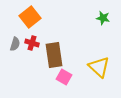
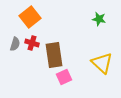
green star: moved 4 px left, 1 px down
yellow triangle: moved 3 px right, 4 px up
pink square: rotated 35 degrees clockwise
